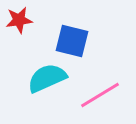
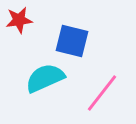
cyan semicircle: moved 2 px left
pink line: moved 2 px right, 2 px up; rotated 21 degrees counterclockwise
